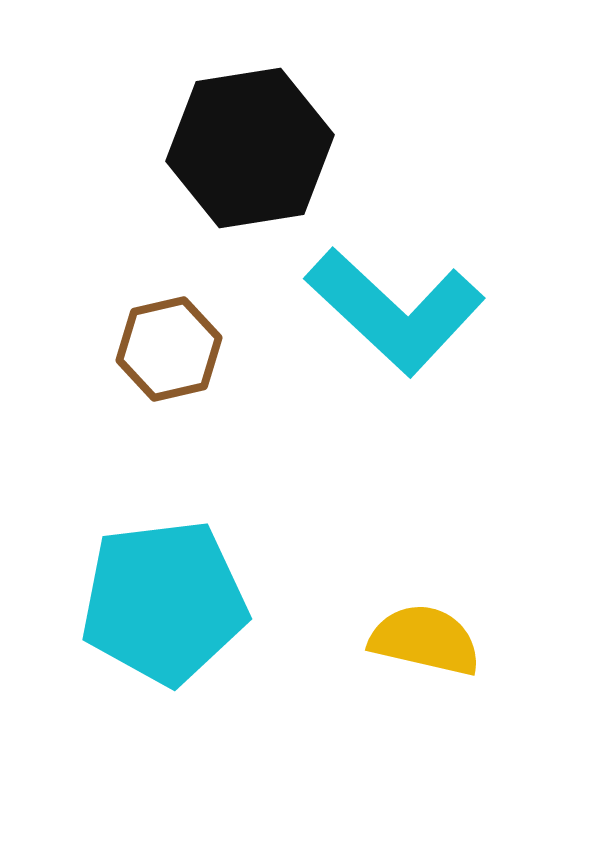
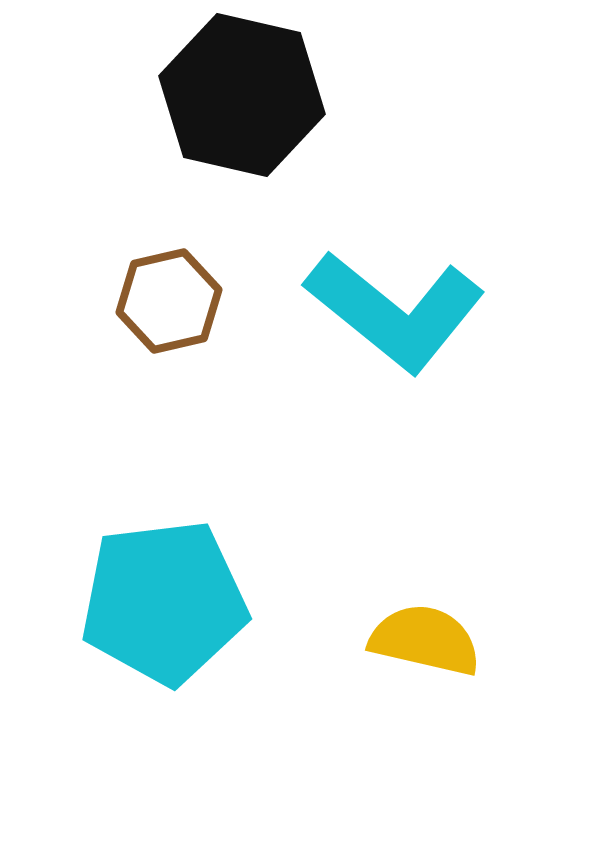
black hexagon: moved 8 px left, 53 px up; rotated 22 degrees clockwise
cyan L-shape: rotated 4 degrees counterclockwise
brown hexagon: moved 48 px up
